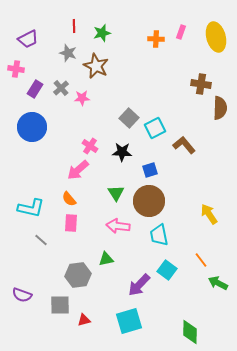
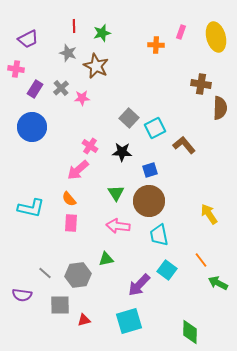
orange cross at (156, 39): moved 6 px down
gray line at (41, 240): moved 4 px right, 33 px down
purple semicircle at (22, 295): rotated 12 degrees counterclockwise
